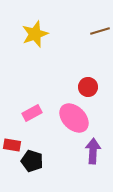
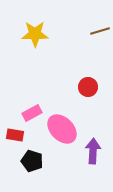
yellow star: rotated 20 degrees clockwise
pink ellipse: moved 12 px left, 11 px down
red rectangle: moved 3 px right, 10 px up
